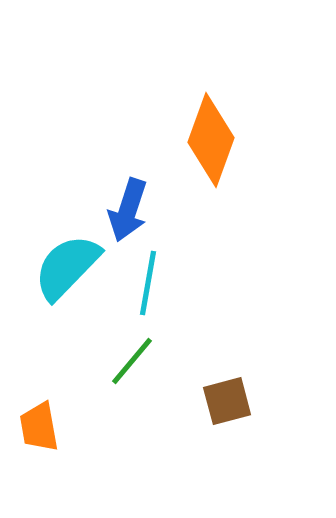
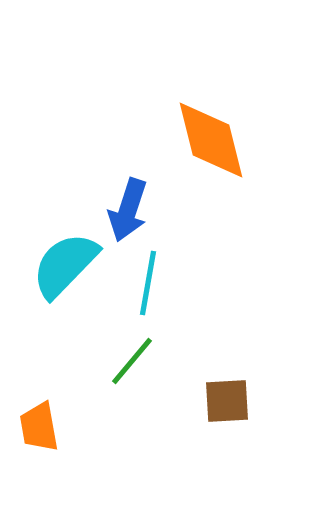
orange diamond: rotated 34 degrees counterclockwise
cyan semicircle: moved 2 px left, 2 px up
brown square: rotated 12 degrees clockwise
